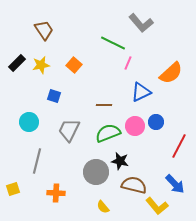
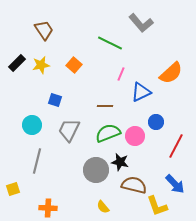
green line: moved 3 px left
pink line: moved 7 px left, 11 px down
blue square: moved 1 px right, 4 px down
brown line: moved 1 px right, 1 px down
cyan circle: moved 3 px right, 3 px down
pink circle: moved 10 px down
red line: moved 3 px left
black star: moved 1 px down
gray circle: moved 2 px up
orange cross: moved 8 px left, 15 px down
yellow L-shape: rotated 20 degrees clockwise
